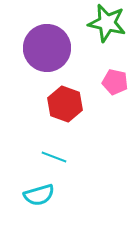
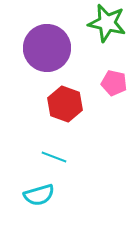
pink pentagon: moved 1 px left, 1 px down
